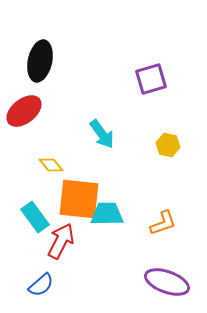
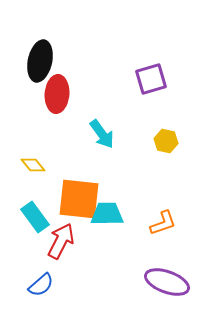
red ellipse: moved 33 px right, 17 px up; rotated 48 degrees counterclockwise
yellow hexagon: moved 2 px left, 4 px up
yellow diamond: moved 18 px left
